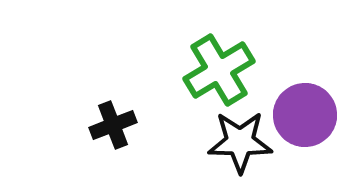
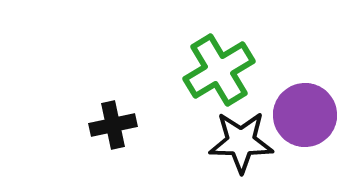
black cross: rotated 9 degrees clockwise
black star: moved 1 px right
